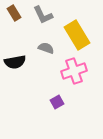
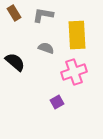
gray L-shape: rotated 125 degrees clockwise
yellow rectangle: rotated 28 degrees clockwise
black semicircle: rotated 130 degrees counterclockwise
pink cross: moved 1 px down
